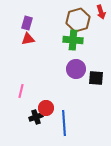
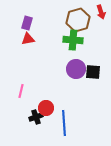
black square: moved 3 px left, 6 px up
